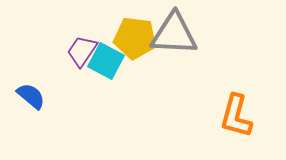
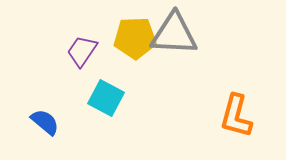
yellow pentagon: rotated 9 degrees counterclockwise
cyan square: moved 37 px down
blue semicircle: moved 14 px right, 26 px down
